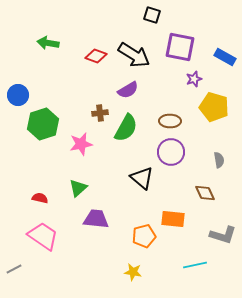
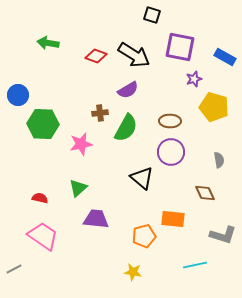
green hexagon: rotated 20 degrees clockwise
